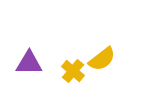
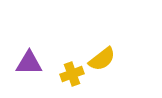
yellow cross: moved 1 px left, 3 px down; rotated 30 degrees clockwise
